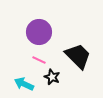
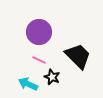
cyan arrow: moved 4 px right
